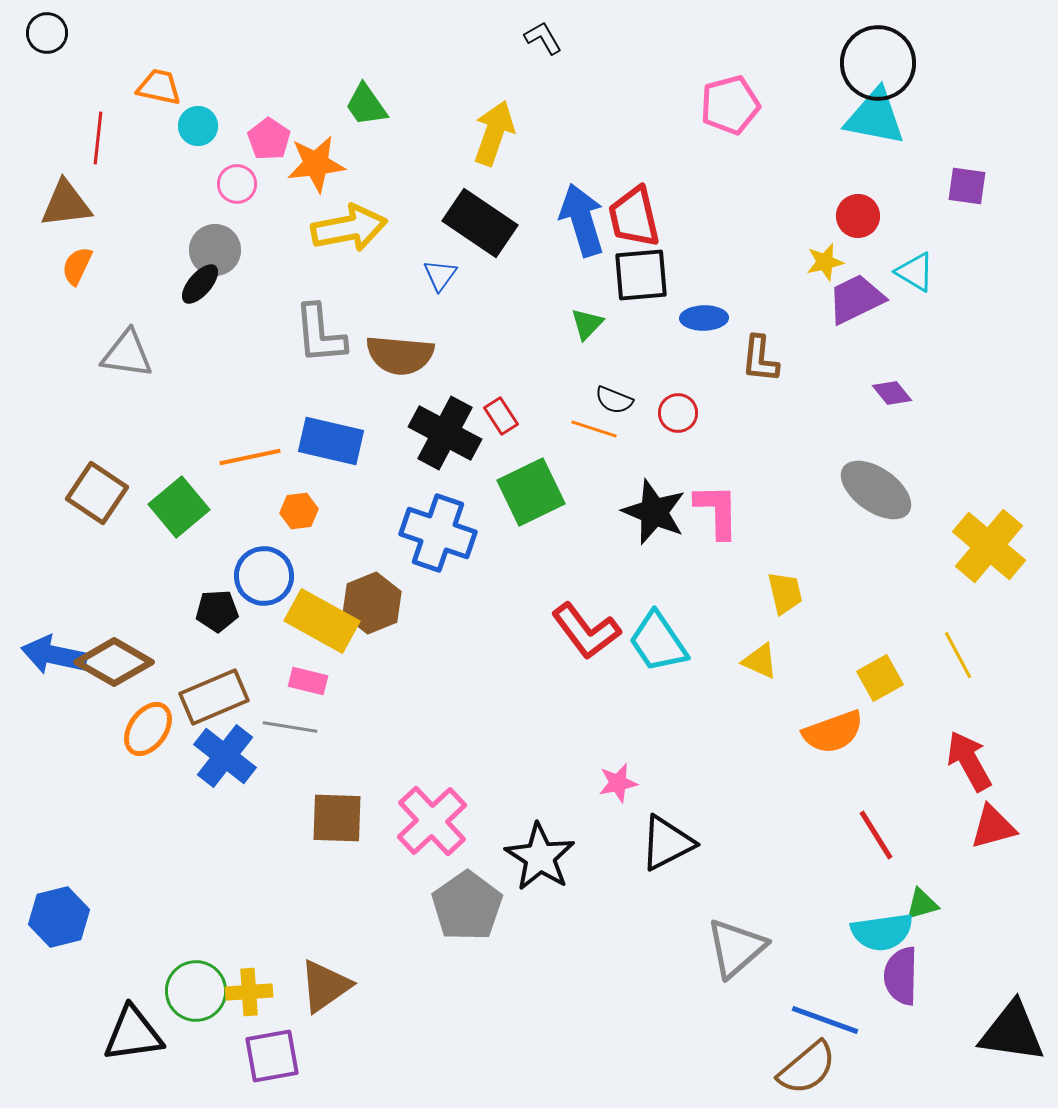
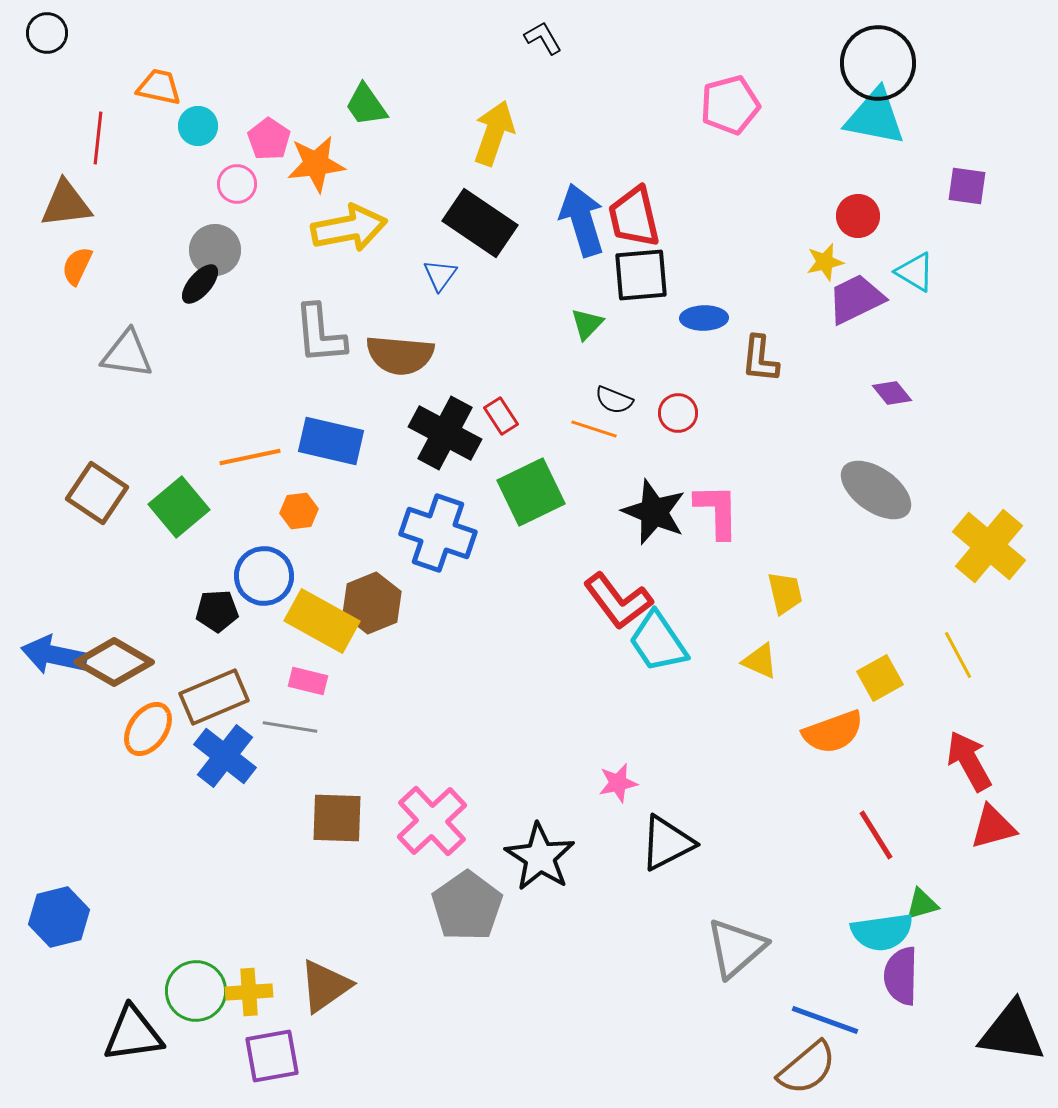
red L-shape at (586, 631): moved 32 px right, 30 px up
